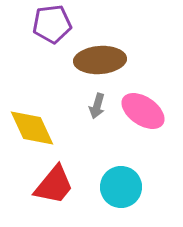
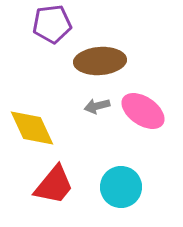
brown ellipse: moved 1 px down
gray arrow: rotated 60 degrees clockwise
